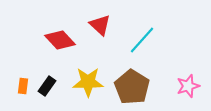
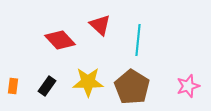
cyan line: moved 4 px left; rotated 36 degrees counterclockwise
orange rectangle: moved 10 px left
